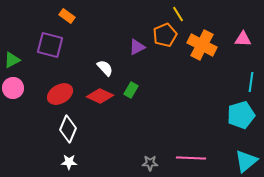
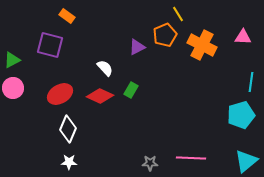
pink triangle: moved 2 px up
